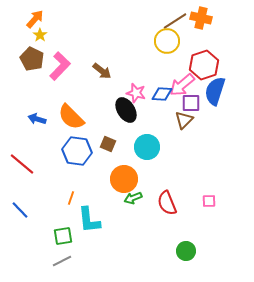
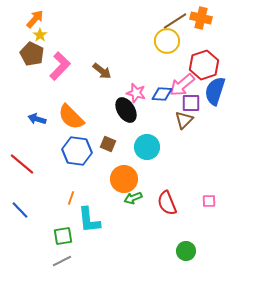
brown pentagon: moved 5 px up
